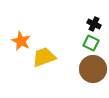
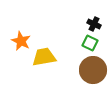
green square: moved 1 px left
yellow trapezoid: rotated 10 degrees clockwise
brown circle: moved 1 px down
